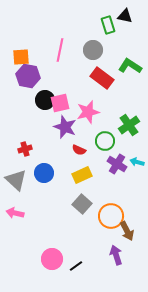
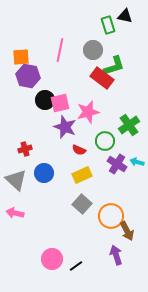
green L-shape: moved 16 px left; rotated 130 degrees clockwise
